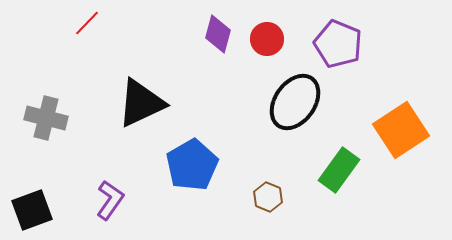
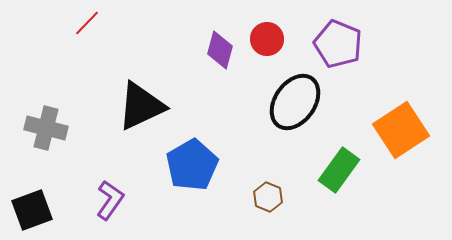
purple diamond: moved 2 px right, 16 px down
black triangle: moved 3 px down
gray cross: moved 10 px down
